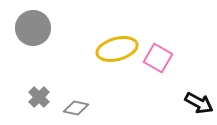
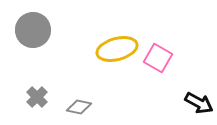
gray circle: moved 2 px down
gray cross: moved 2 px left
gray diamond: moved 3 px right, 1 px up
